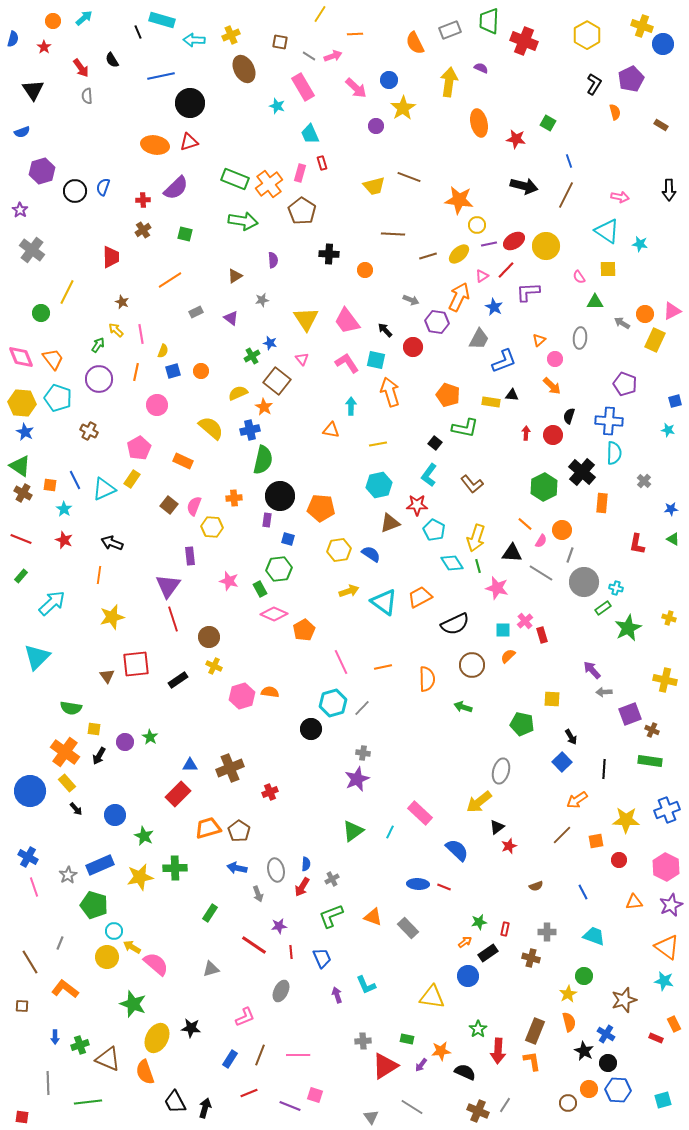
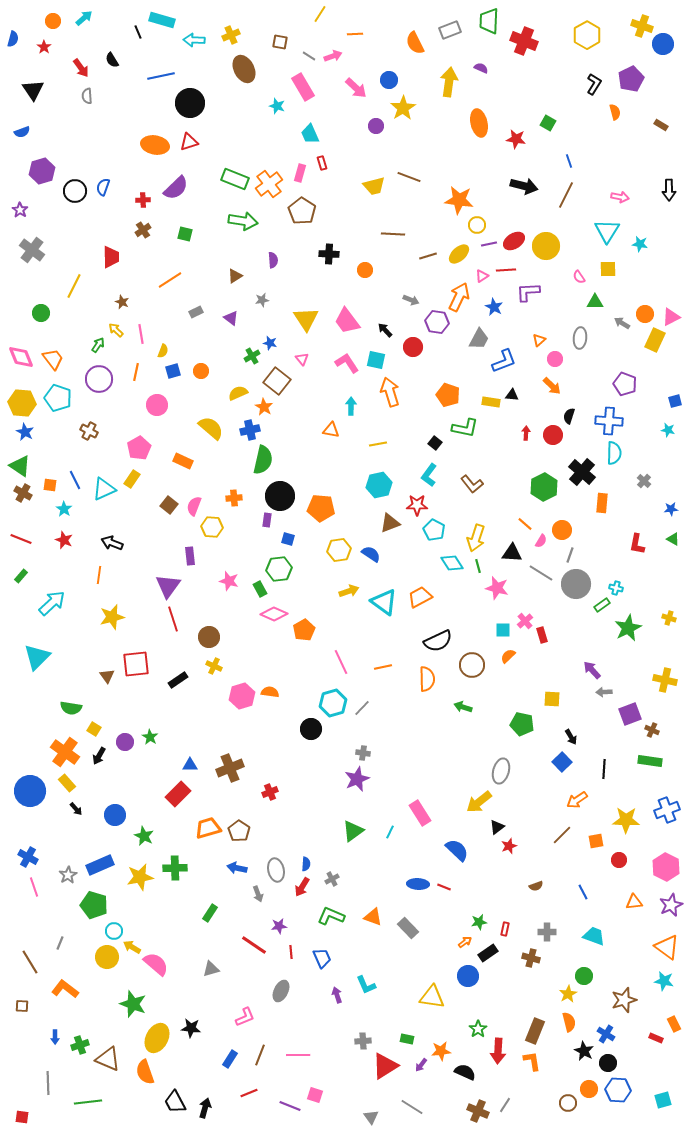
cyan triangle at (607, 231): rotated 28 degrees clockwise
red line at (506, 270): rotated 42 degrees clockwise
yellow line at (67, 292): moved 7 px right, 6 px up
pink triangle at (672, 311): moved 1 px left, 6 px down
gray circle at (584, 582): moved 8 px left, 2 px down
green rectangle at (603, 608): moved 1 px left, 3 px up
black semicircle at (455, 624): moved 17 px left, 17 px down
yellow square at (94, 729): rotated 24 degrees clockwise
pink rectangle at (420, 813): rotated 15 degrees clockwise
green L-shape at (331, 916): rotated 44 degrees clockwise
